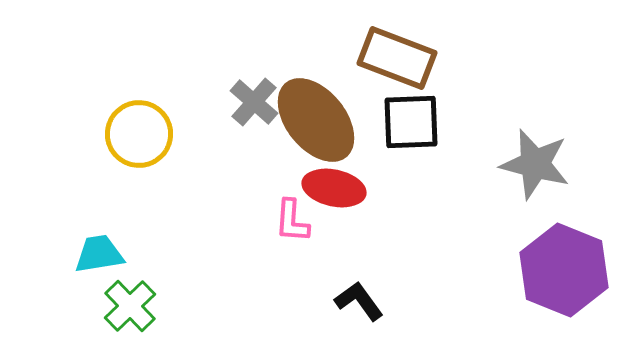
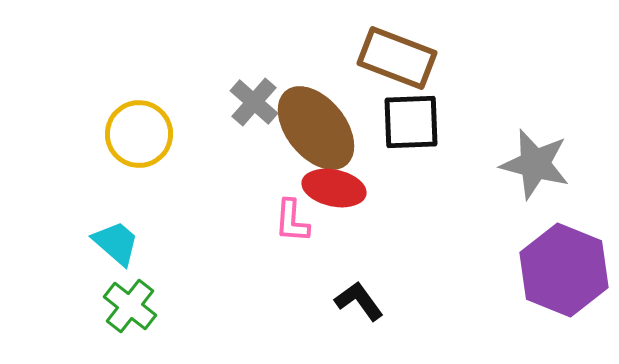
brown ellipse: moved 8 px down
cyan trapezoid: moved 17 px right, 11 px up; rotated 50 degrees clockwise
green cross: rotated 8 degrees counterclockwise
